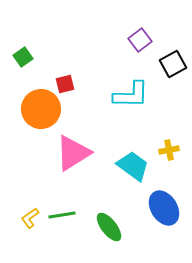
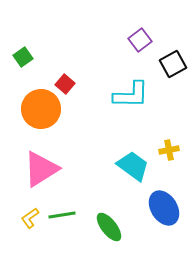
red square: rotated 36 degrees counterclockwise
pink triangle: moved 32 px left, 16 px down
